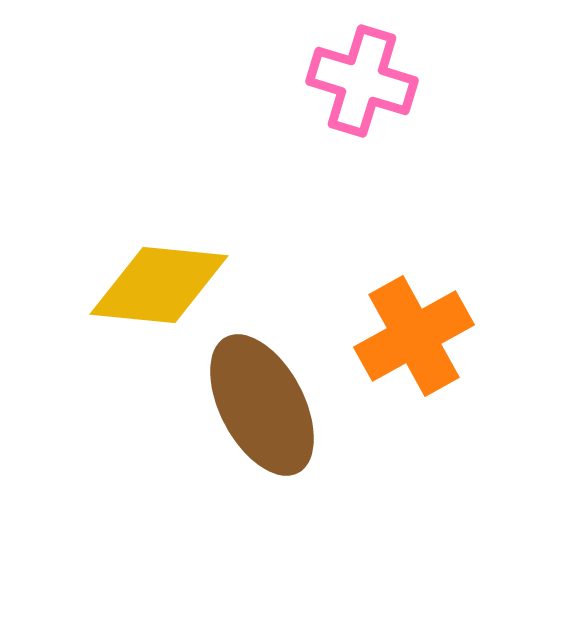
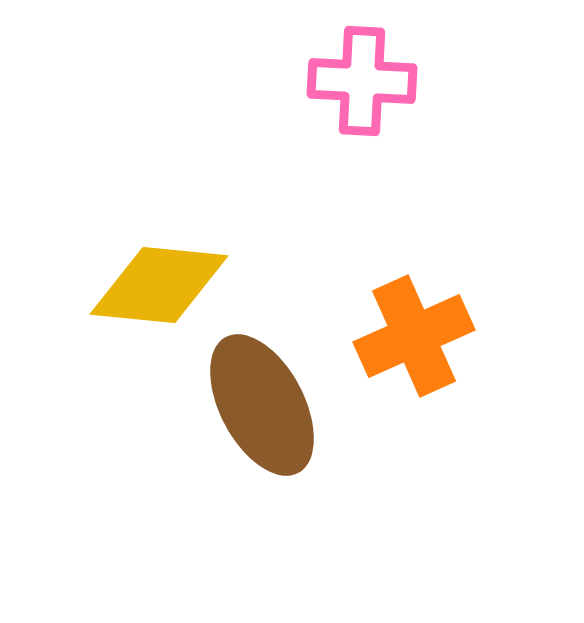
pink cross: rotated 14 degrees counterclockwise
orange cross: rotated 5 degrees clockwise
